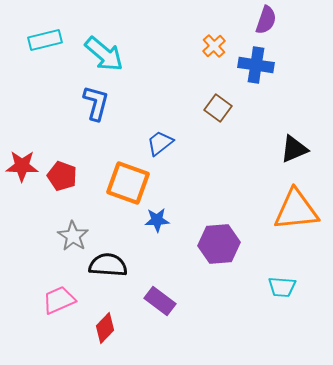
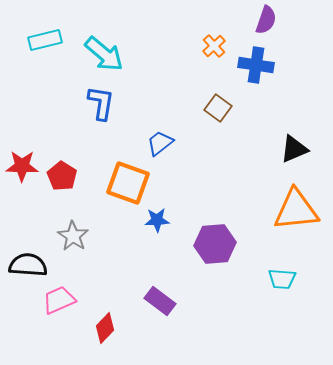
blue L-shape: moved 5 px right; rotated 6 degrees counterclockwise
red pentagon: rotated 12 degrees clockwise
purple hexagon: moved 4 px left
black semicircle: moved 80 px left
cyan trapezoid: moved 8 px up
